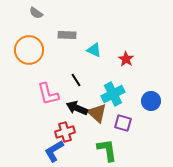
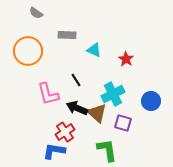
orange circle: moved 1 px left, 1 px down
red cross: rotated 18 degrees counterclockwise
blue L-shape: rotated 40 degrees clockwise
